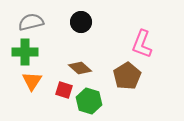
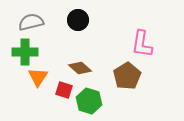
black circle: moved 3 px left, 2 px up
pink L-shape: rotated 12 degrees counterclockwise
orange triangle: moved 6 px right, 4 px up
